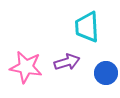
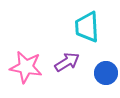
purple arrow: rotated 15 degrees counterclockwise
